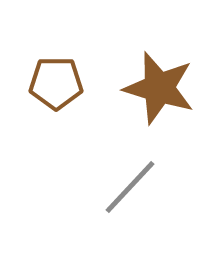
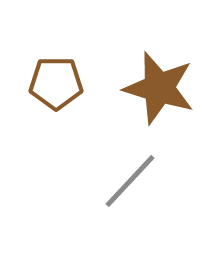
gray line: moved 6 px up
